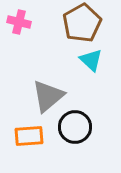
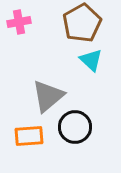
pink cross: rotated 25 degrees counterclockwise
